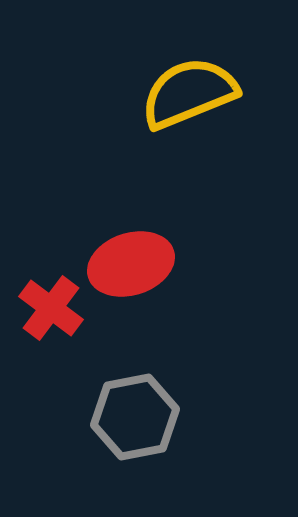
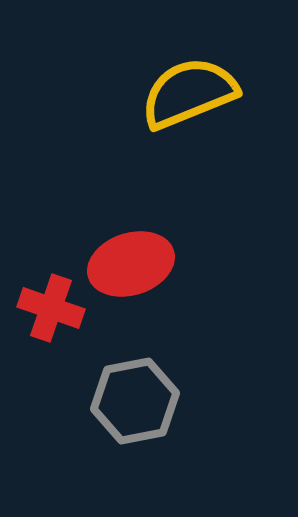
red cross: rotated 18 degrees counterclockwise
gray hexagon: moved 16 px up
